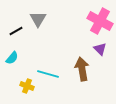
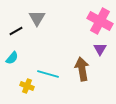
gray triangle: moved 1 px left, 1 px up
purple triangle: rotated 16 degrees clockwise
